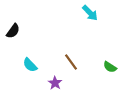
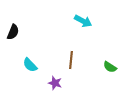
cyan arrow: moved 7 px left, 8 px down; rotated 18 degrees counterclockwise
black semicircle: moved 1 px down; rotated 14 degrees counterclockwise
brown line: moved 2 px up; rotated 42 degrees clockwise
purple star: rotated 16 degrees counterclockwise
